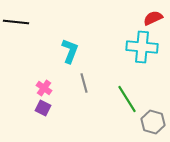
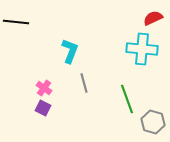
cyan cross: moved 2 px down
green line: rotated 12 degrees clockwise
